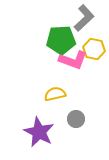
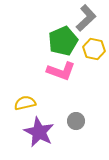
gray L-shape: moved 2 px right
green pentagon: moved 2 px right, 1 px down; rotated 20 degrees counterclockwise
pink L-shape: moved 12 px left, 11 px down
yellow semicircle: moved 30 px left, 9 px down
gray circle: moved 2 px down
